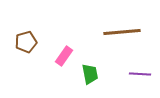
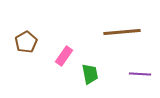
brown pentagon: rotated 15 degrees counterclockwise
